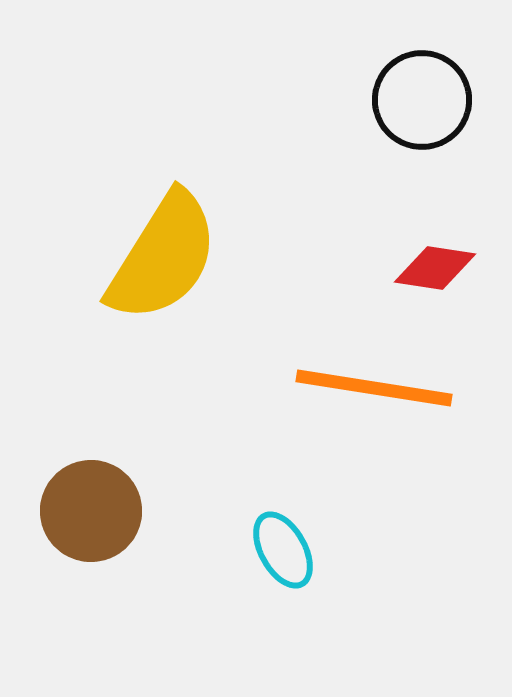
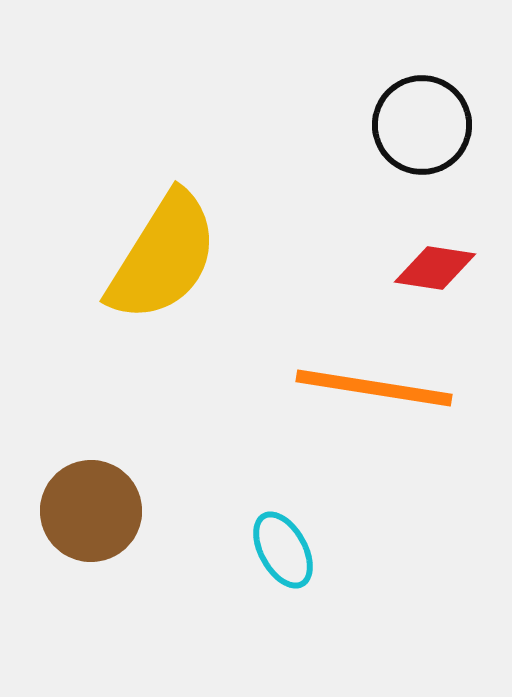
black circle: moved 25 px down
